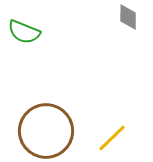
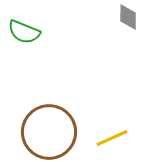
brown circle: moved 3 px right, 1 px down
yellow line: rotated 20 degrees clockwise
